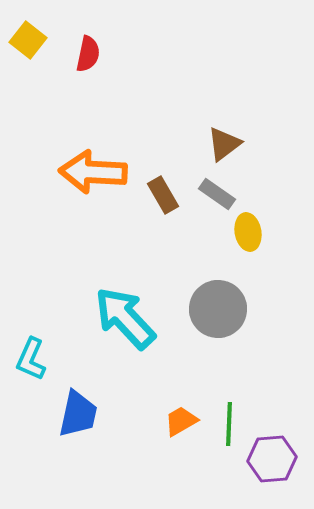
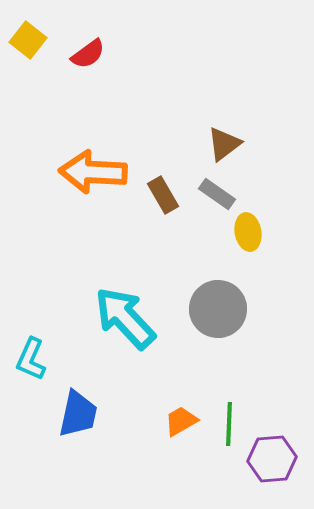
red semicircle: rotated 42 degrees clockwise
